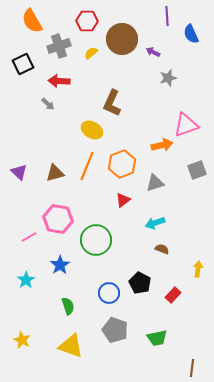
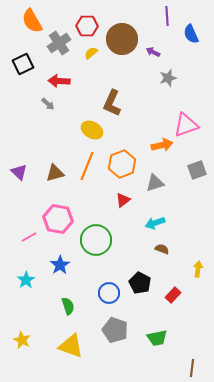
red hexagon: moved 5 px down
gray cross: moved 3 px up; rotated 15 degrees counterclockwise
